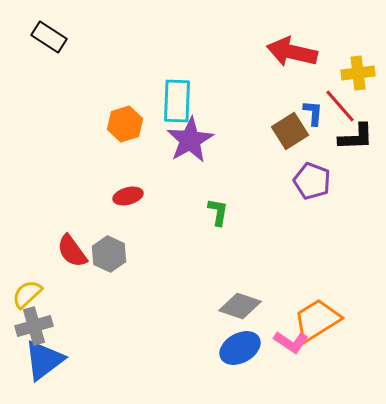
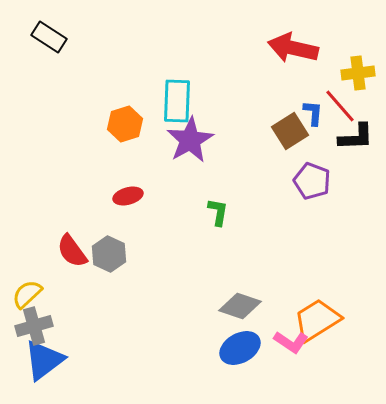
red arrow: moved 1 px right, 4 px up
